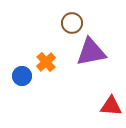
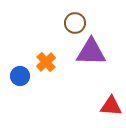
brown circle: moved 3 px right
purple triangle: rotated 12 degrees clockwise
blue circle: moved 2 px left
